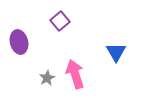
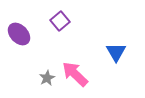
purple ellipse: moved 8 px up; rotated 30 degrees counterclockwise
pink arrow: rotated 28 degrees counterclockwise
